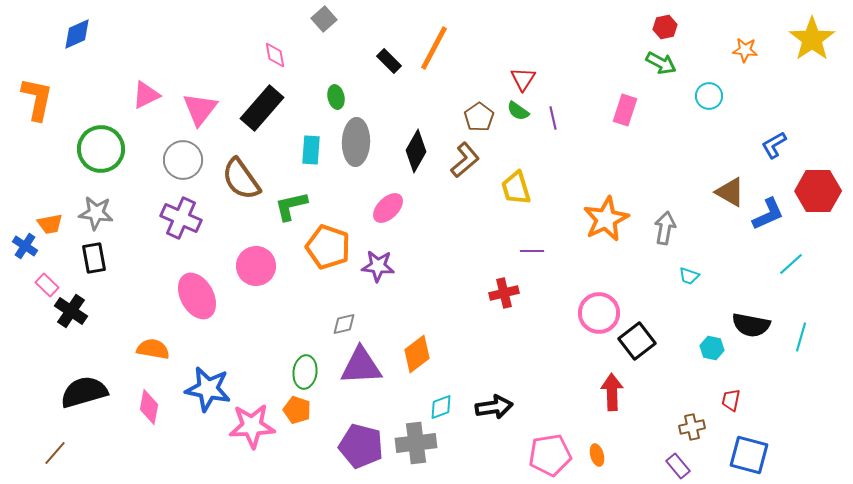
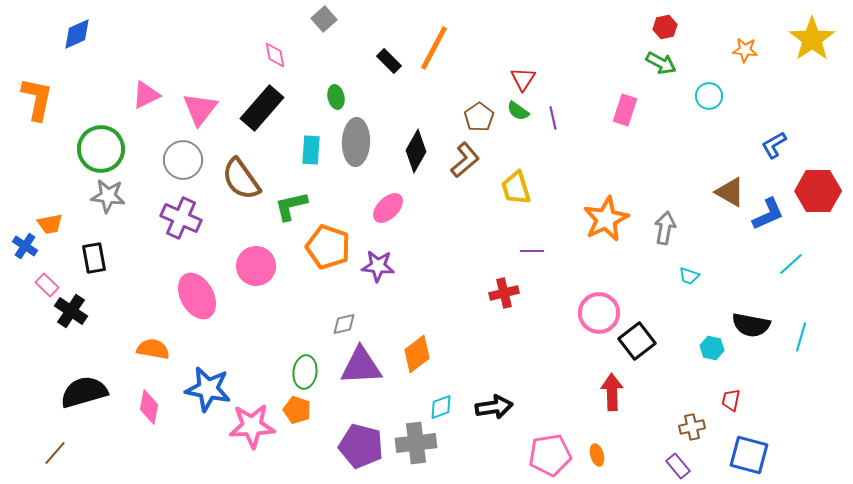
gray star at (96, 213): moved 12 px right, 17 px up
